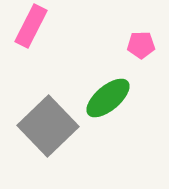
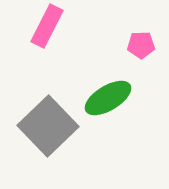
pink rectangle: moved 16 px right
green ellipse: rotated 9 degrees clockwise
